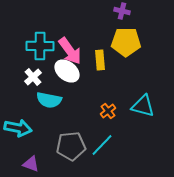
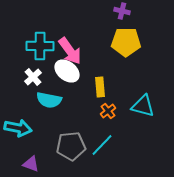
yellow rectangle: moved 27 px down
